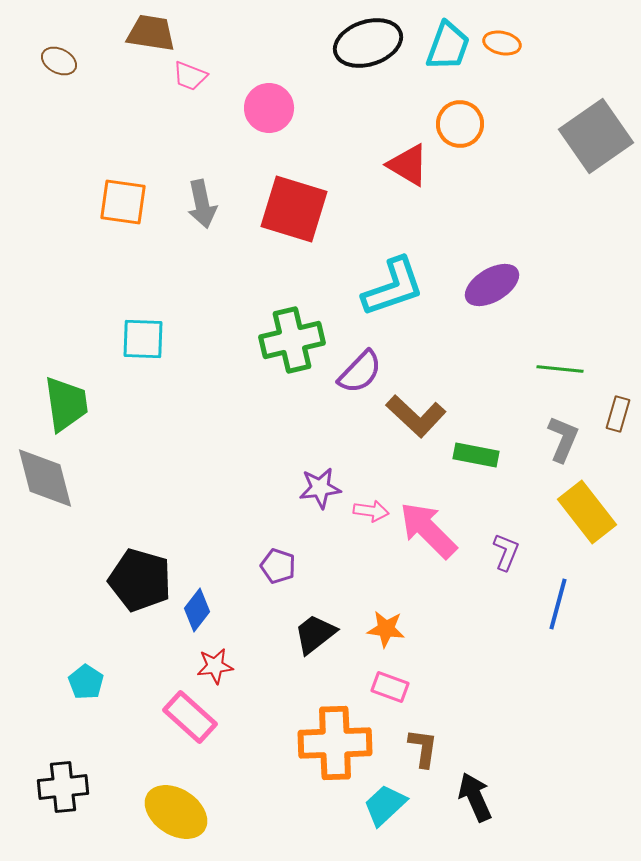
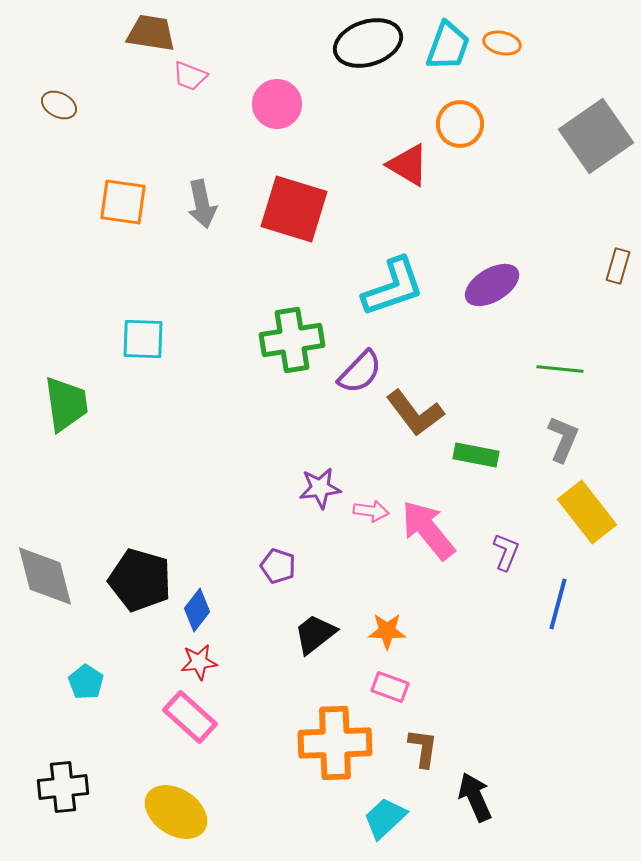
brown ellipse at (59, 61): moved 44 px down
pink circle at (269, 108): moved 8 px right, 4 px up
green cross at (292, 340): rotated 4 degrees clockwise
brown rectangle at (618, 414): moved 148 px up
brown L-shape at (416, 416): moved 1 px left, 3 px up; rotated 10 degrees clockwise
gray diamond at (45, 478): moved 98 px down
pink arrow at (428, 530): rotated 6 degrees clockwise
orange star at (386, 629): moved 1 px right, 2 px down; rotated 6 degrees counterclockwise
red star at (215, 666): moved 16 px left, 4 px up
cyan trapezoid at (385, 805): moved 13 px down
